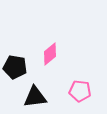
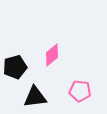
pink diamond: moved 2 px right, 1 px down
black pentagon: rotated 25 degrees counterclockwise
